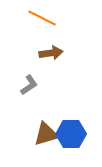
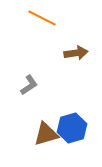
brown arrow: moved 25 px right
blue hexagon: moved 1 px right, 6 px up; rotated 16 degrees counterclockwise
